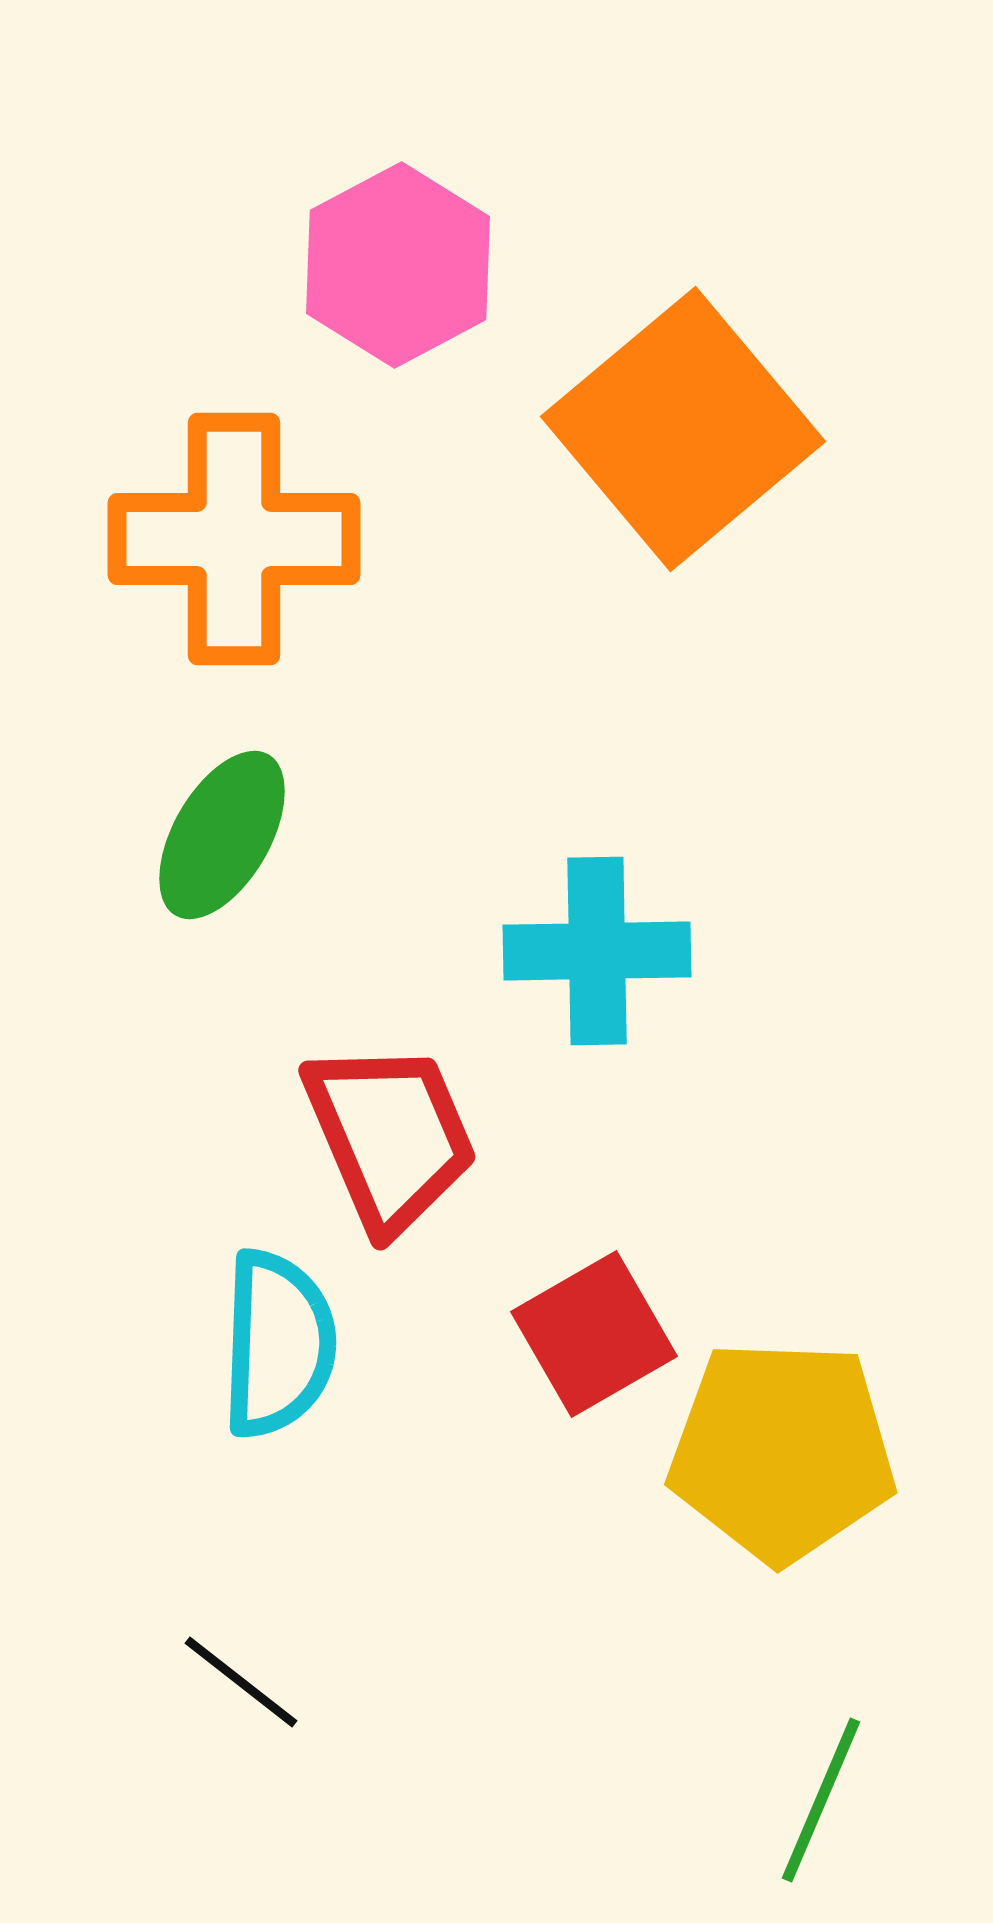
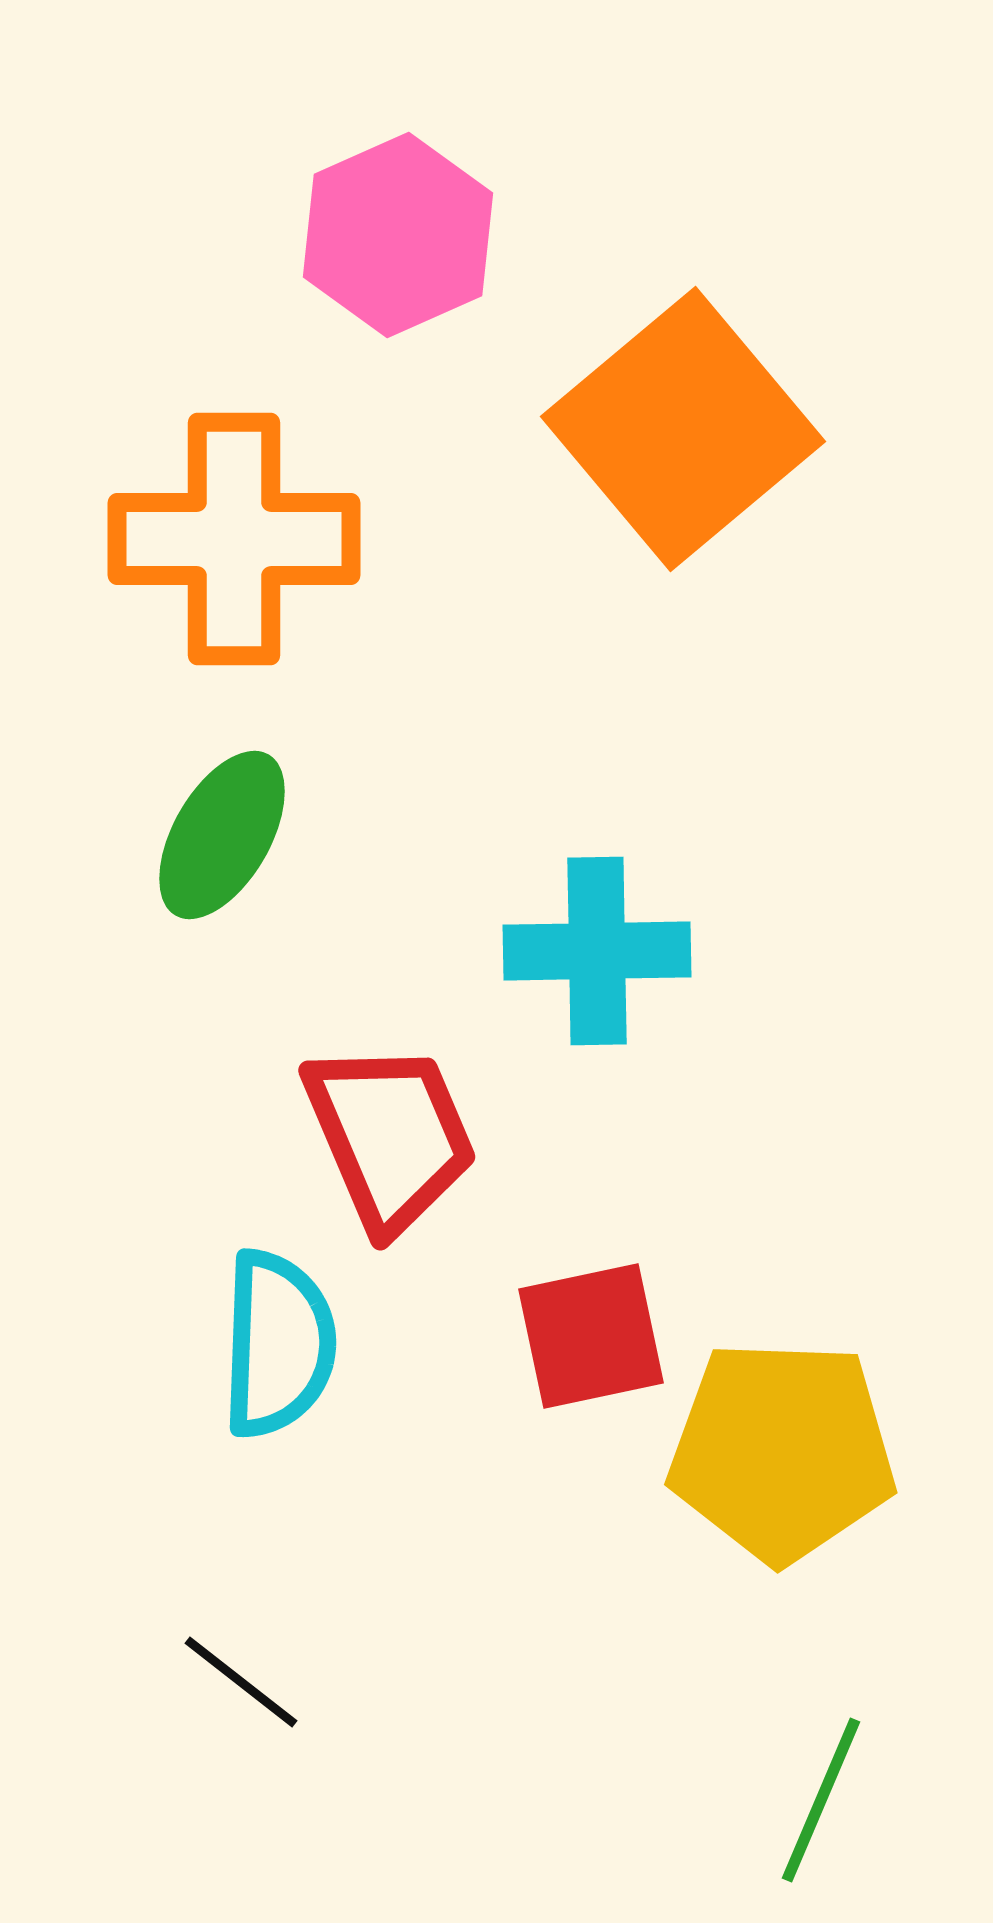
pink hexagon: moved 30 px up; rotated 4 degrees clockwise
red square: moved 3 px left, 2 px down; rotated 18 degrees clockwise
